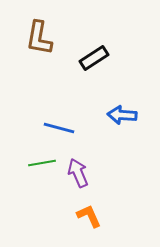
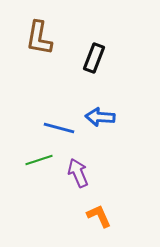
black rectangle: rotated 36 degrees counterclockwise
blue arrow: moved 22 px left, 2 px down
green line: moved 3 px left, 3 px up; rotated 8 degrees counterclockwise
orange L-shape: moved 10 px right
